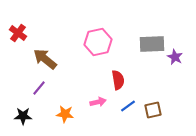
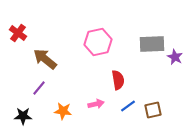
pink arrow: moved 2 px left, 2 px down
orange star: moved 2 px left, 3 px up
